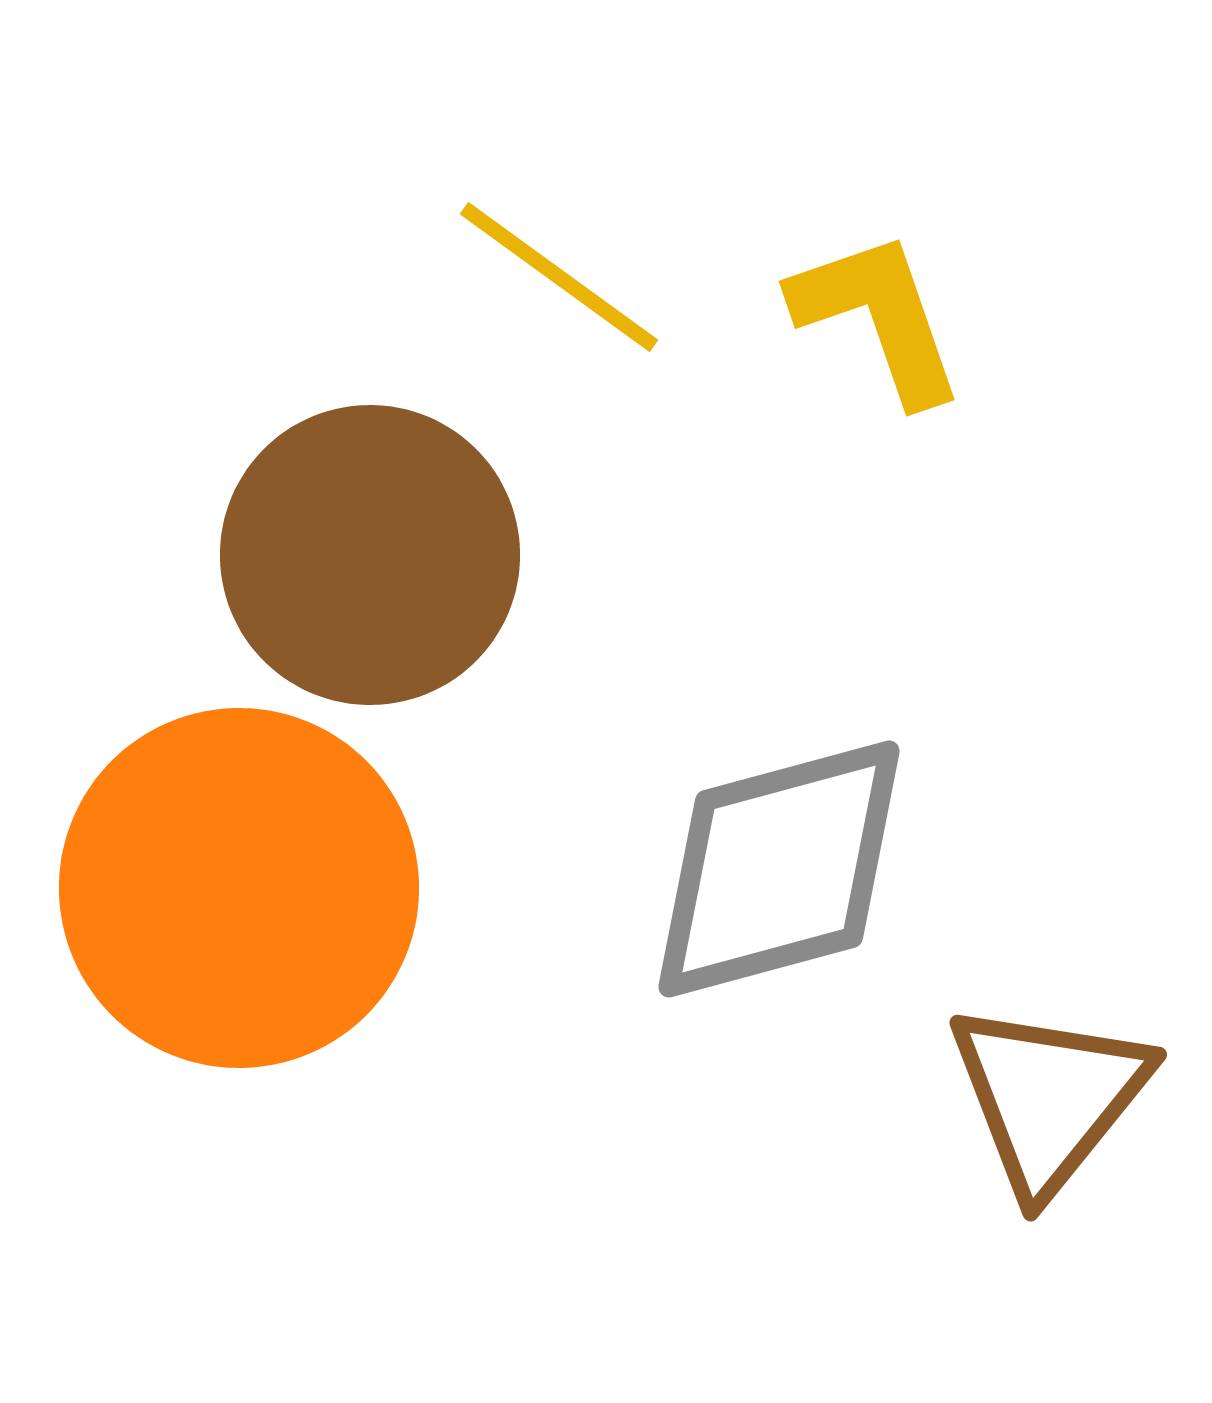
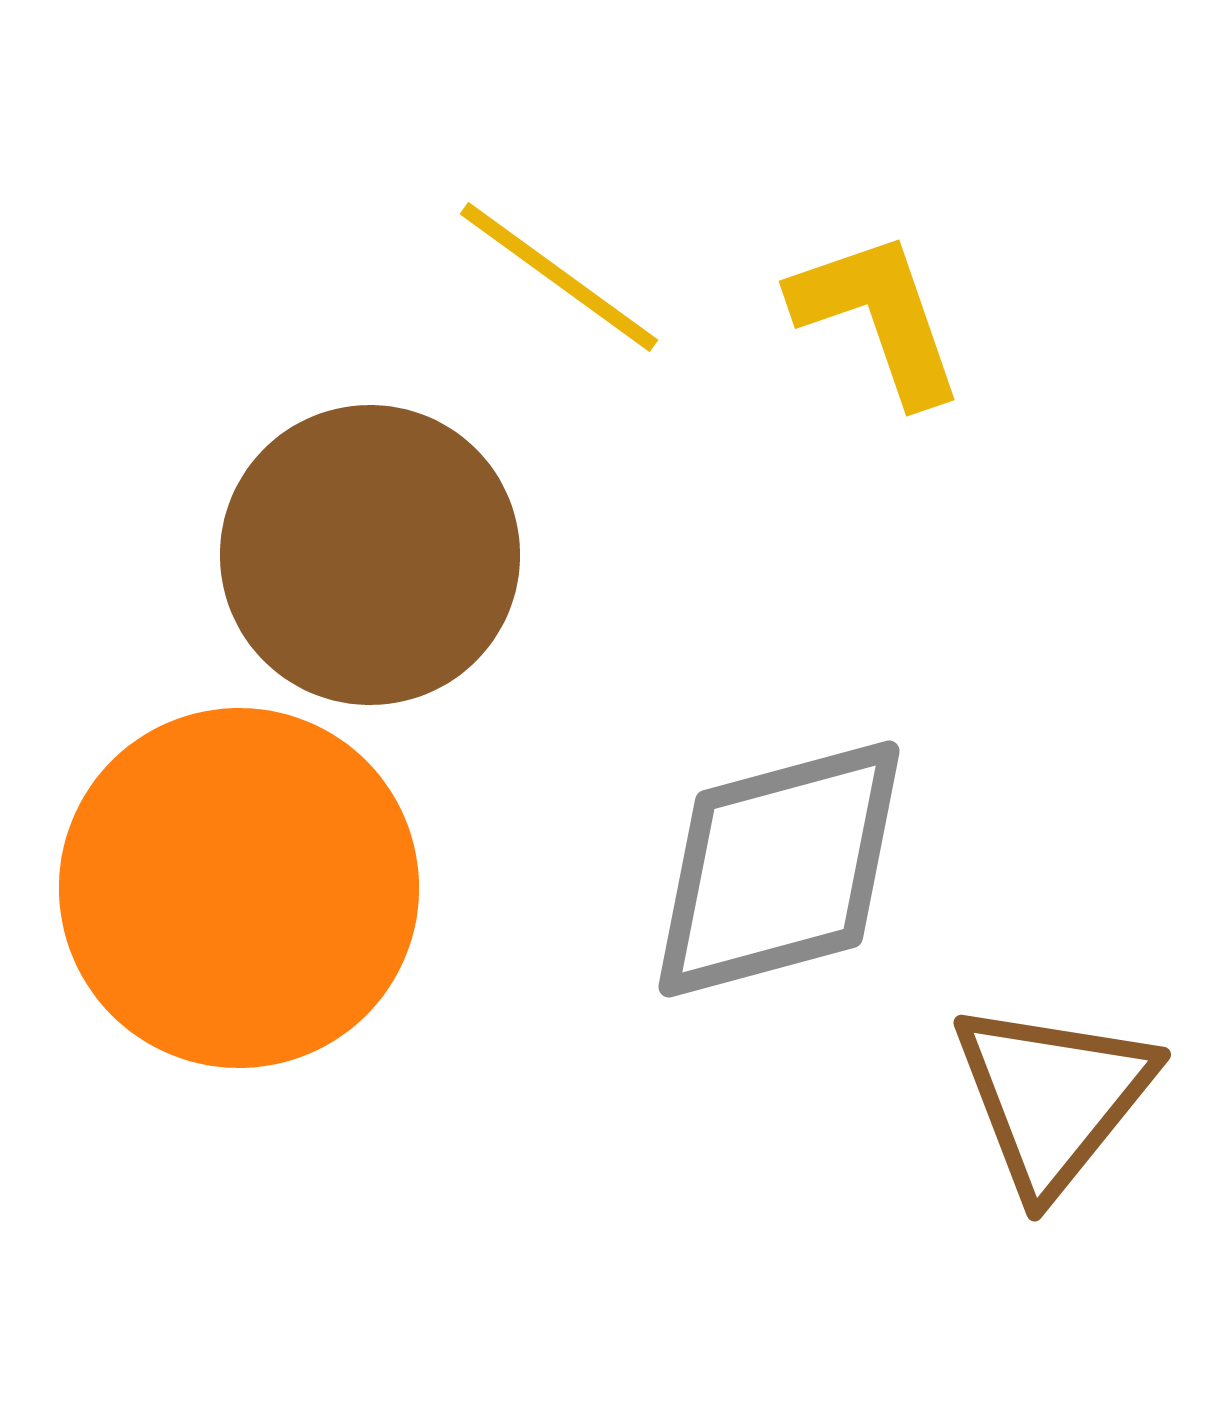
brown triangle: moved 4 px right
